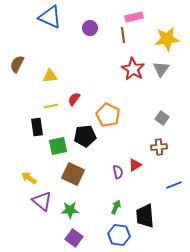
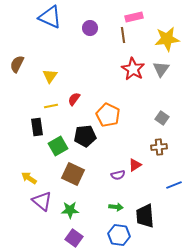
yellow triangle: rotated 49 degrees counterclockwise
green square: rotated 18 degrees counterclockwise
purple semicircle: moved 3 px down; rotated 88 degrees clockwise
green arrow: rotated 72 degrees clockwise
